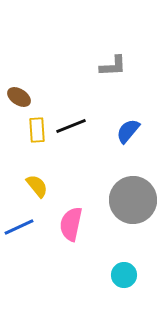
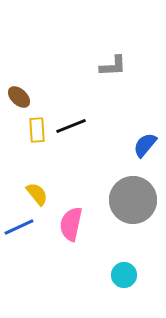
brown ellipse: rotated 10 degrees clockwise
blue semicircle: moved 17 px right, 14 px down
yellow semicircle: moved 8 px down
